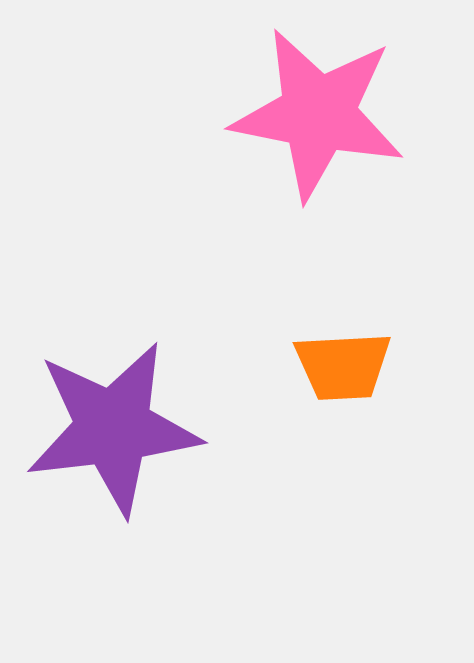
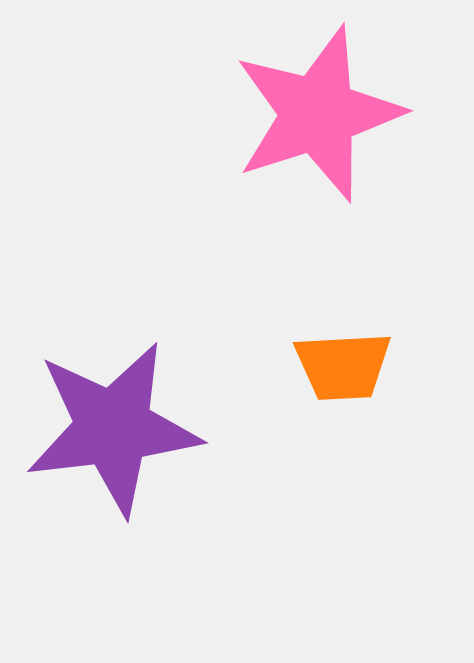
pink star: rotated 29 degrees counterclockwise
